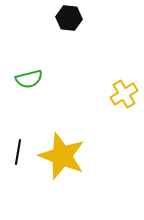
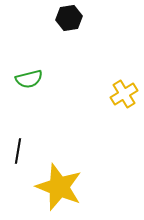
black hexagon: rotated 15 degrees counterclockwise
black line: moved 1 px up
yellow star: moved 3 px left, 31 px down
